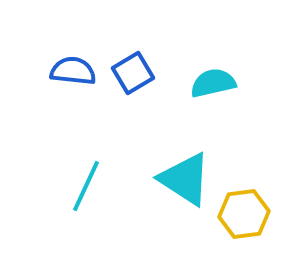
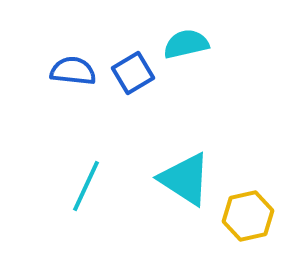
cyan semicircle: moved 27 px left, 39 px up
yellow hexagon: moved 4 px right, 2 px down; rotated 6 degrees counterclockwise
